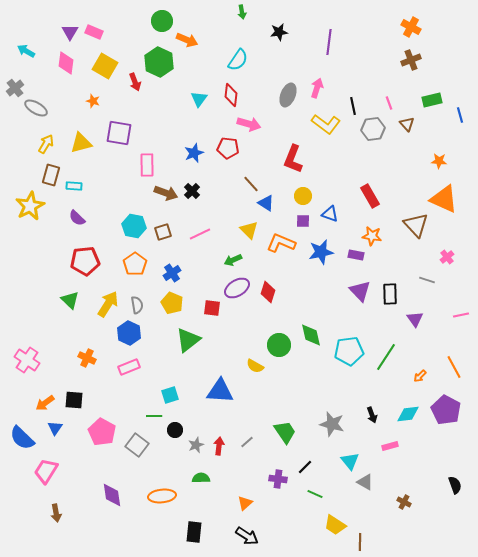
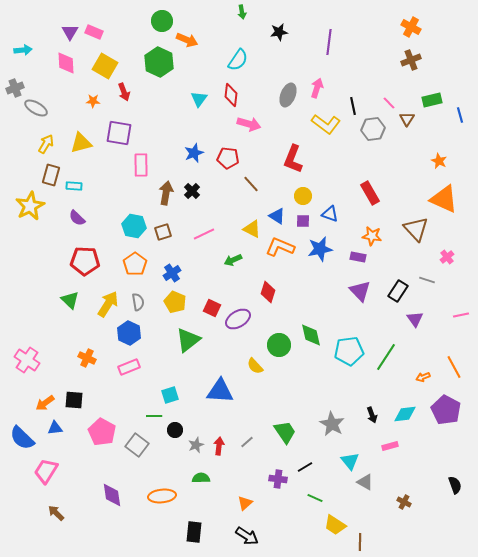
cyan arrow at (26, 51): moved 3 px left, 1 px up; rotated 144 degrees clockwise
pink diamond at (66, 63): rotated 10 degrees counterclockwise
red arrow at (135, 82): moved 11 px left, 10 px down
gray cross at (15, 88): rotated 18 degrees clockwise
orange star at (93, 101): rotated 16 degrees counterclockwise
pink line at (389, 103): rotated 24 degrees counterclockwise
brown triangle at (407, 124): moved 5 px up; rotated 14 degrees clockwise
red pentagon at (228, 148): moved 10 px down
orange star at (439, 161): rotated 21 degrees clockwise
pink rectangle at (147, 165): moved 6 px left
brown arrow at (166, 193): rotated 100 degrees counterclockwise
red rectangle at (370, 196): moved 3 px up
blue triangle at (266, 203): moved 11 px right, 13 px down
brown triangle at (416, 225): moved 4 px down
yellow triangle at (249, 230): moved 3 px right, 1 px up; rotated 18 degrees counterclockwise
pink line at (200, 234): moved 4 px right
orange L-shape at (281, 243): moved 1 px left, 4 px down
blue star at (321, 252): moved 1 px left, 3 px up
purple rectangle at (356, 255): moved 2 px right, 2 px down
red pentagon at (85, 261): rotated 8 degrees clockwise
purple ellipse at (237, 288): moved 1 px right, 31 px down
black rectangle at (390, 294): moved 8 px right, 3 px up; rotated 35 degrees clockwise
yellow pentagon at (172, 303): moved 3 px right, 1 px up
gray semicircle at (137, 305): moved 1 px right, 3 px up
red square at (212, 308): rotated 18 degrees clockwise
yellow semicircle at (255, 366): rotated 18 degrees clockwise
orange arrow at (420, 376): moved 3 px right, 1 px down; rotated 24 degrees clockwise
cyan diamond at (408, 414): moved 3 px left
gray star at (332, 424): rotated 15 degrees clockwise
blue triangle at (55, 428): rotated 49 degrees clockwise
black line at (305, 467): rotated 14 degrees clockwise
green line at (315, 494): moved 4 px down
brown arrow at (56, 513): rotated 144 degrees clockwise
